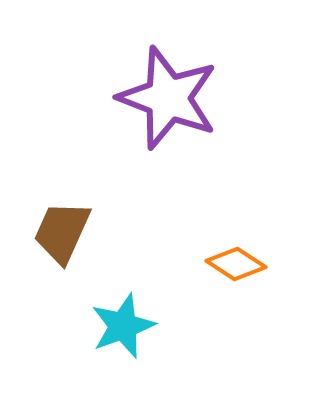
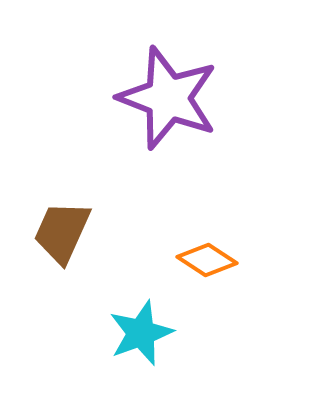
orange diamond: moved 29 px left, 4 px up
cyan star: moved 18 px right, 7 px down
